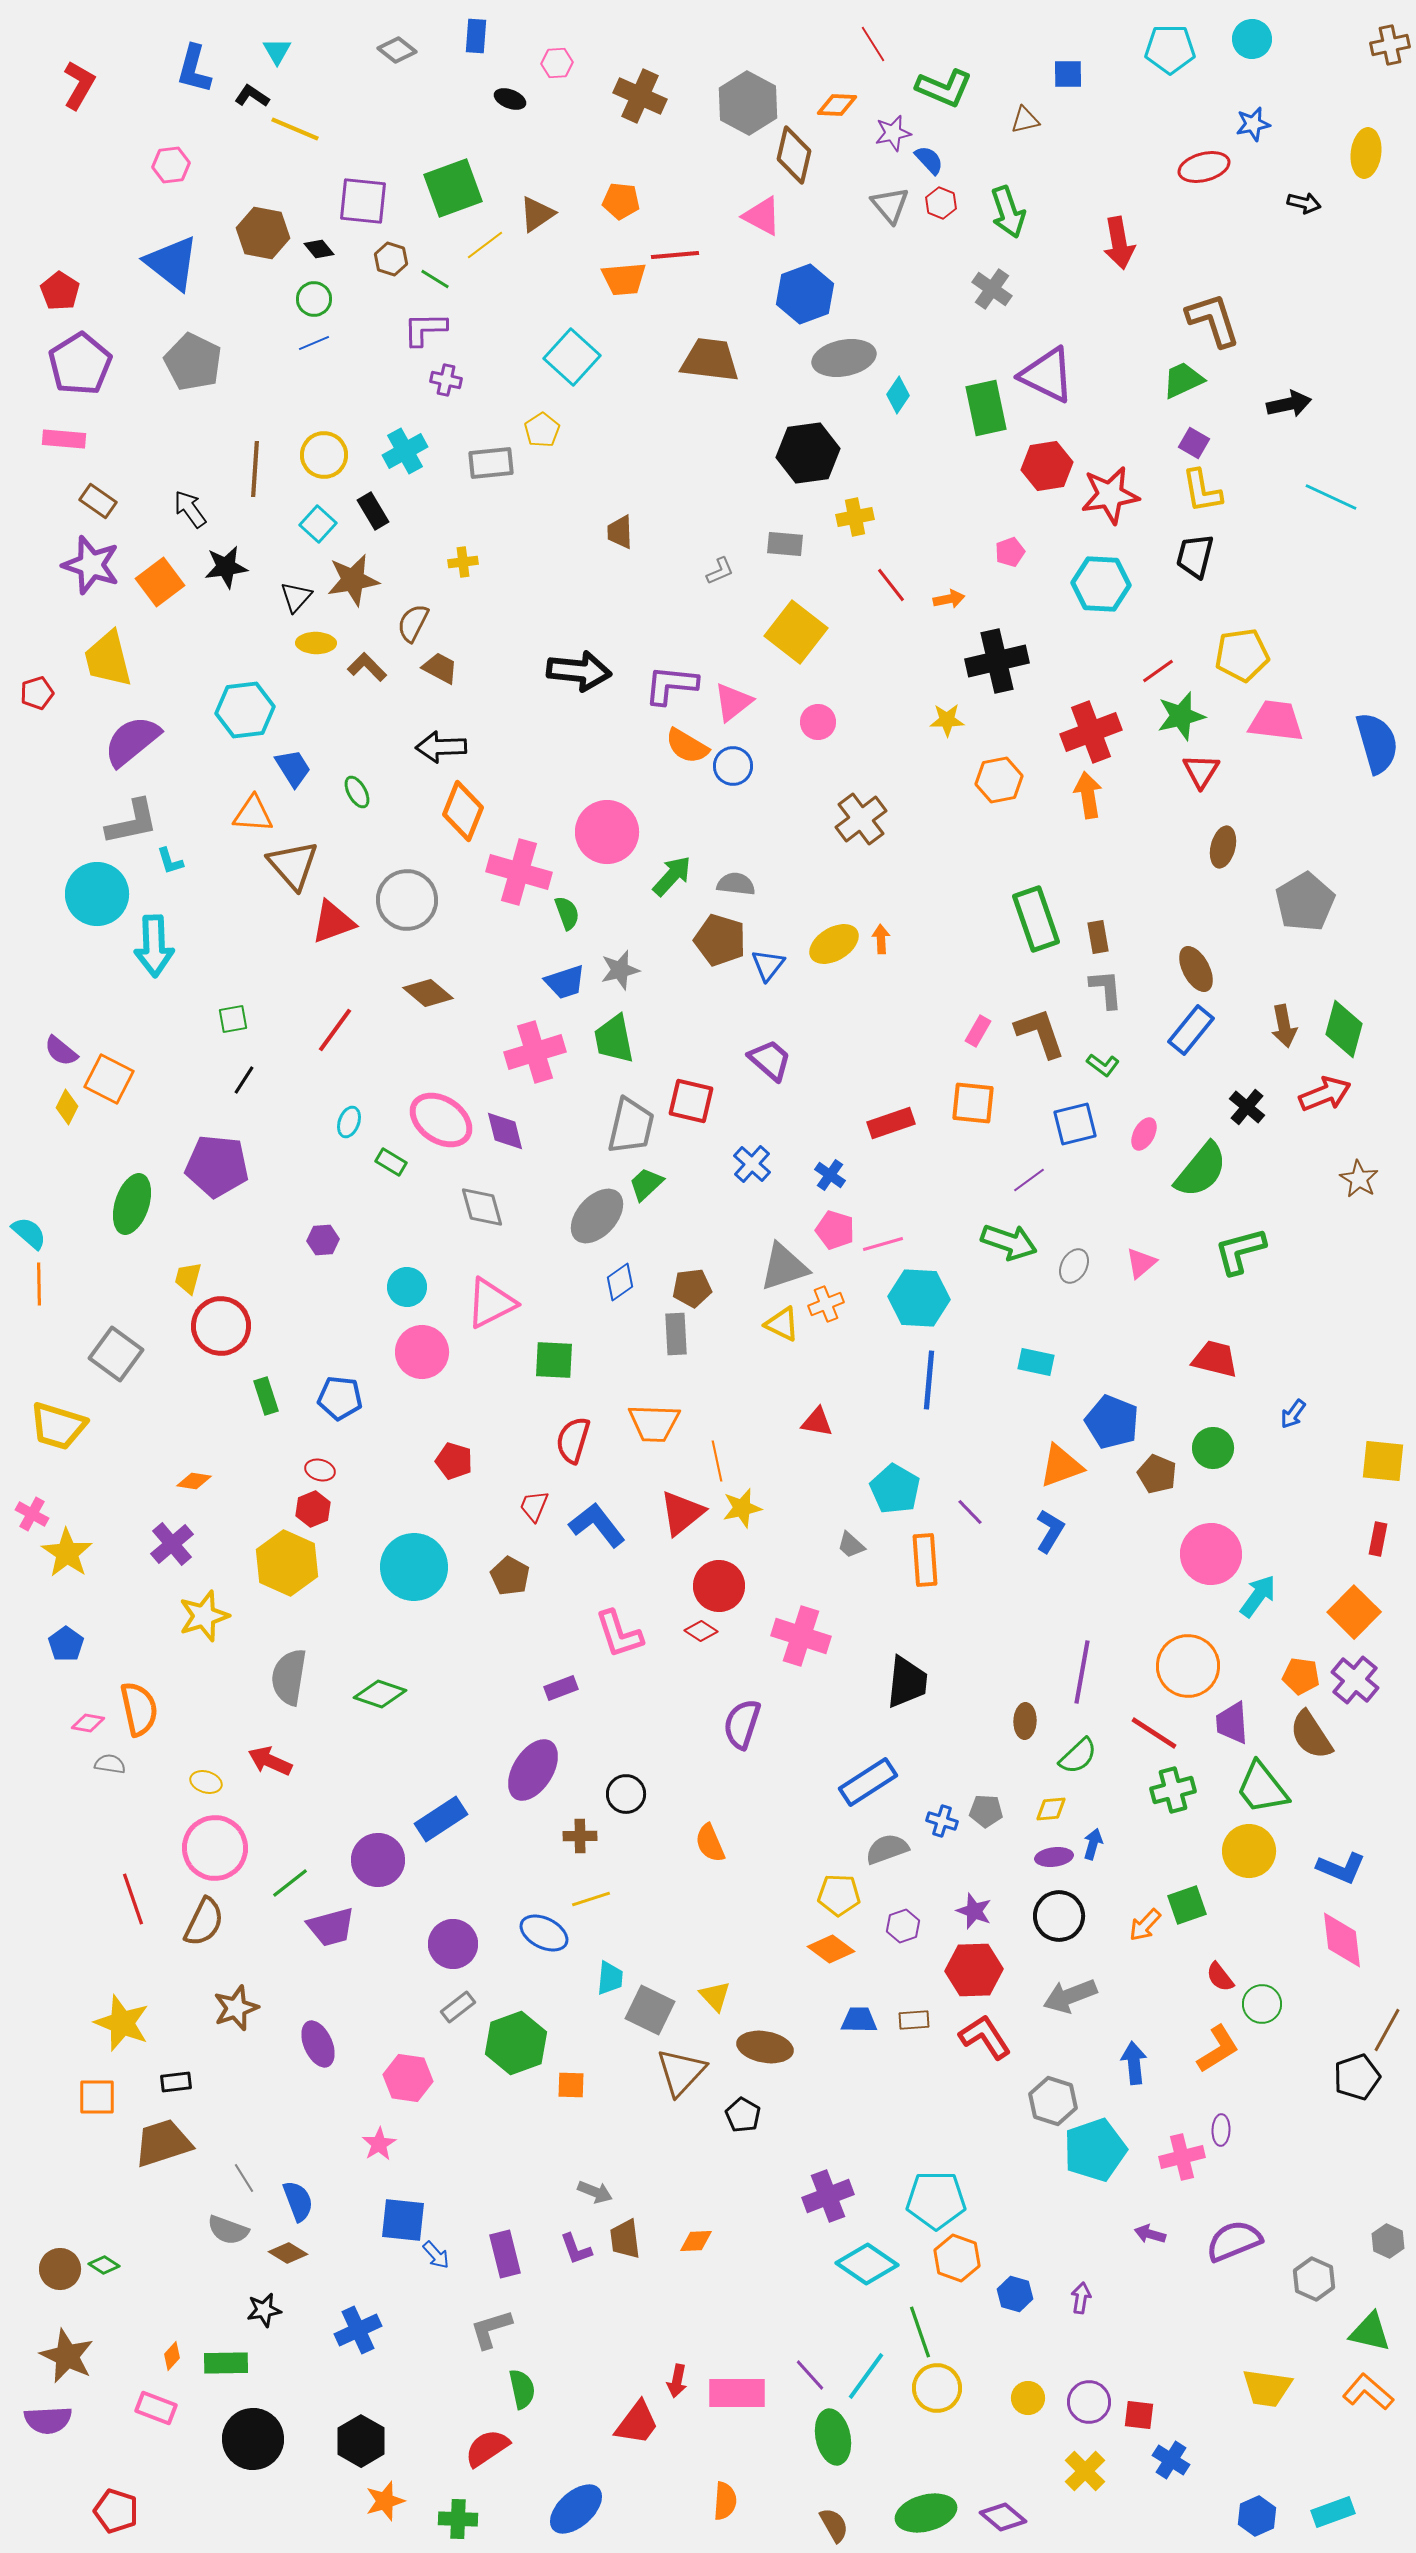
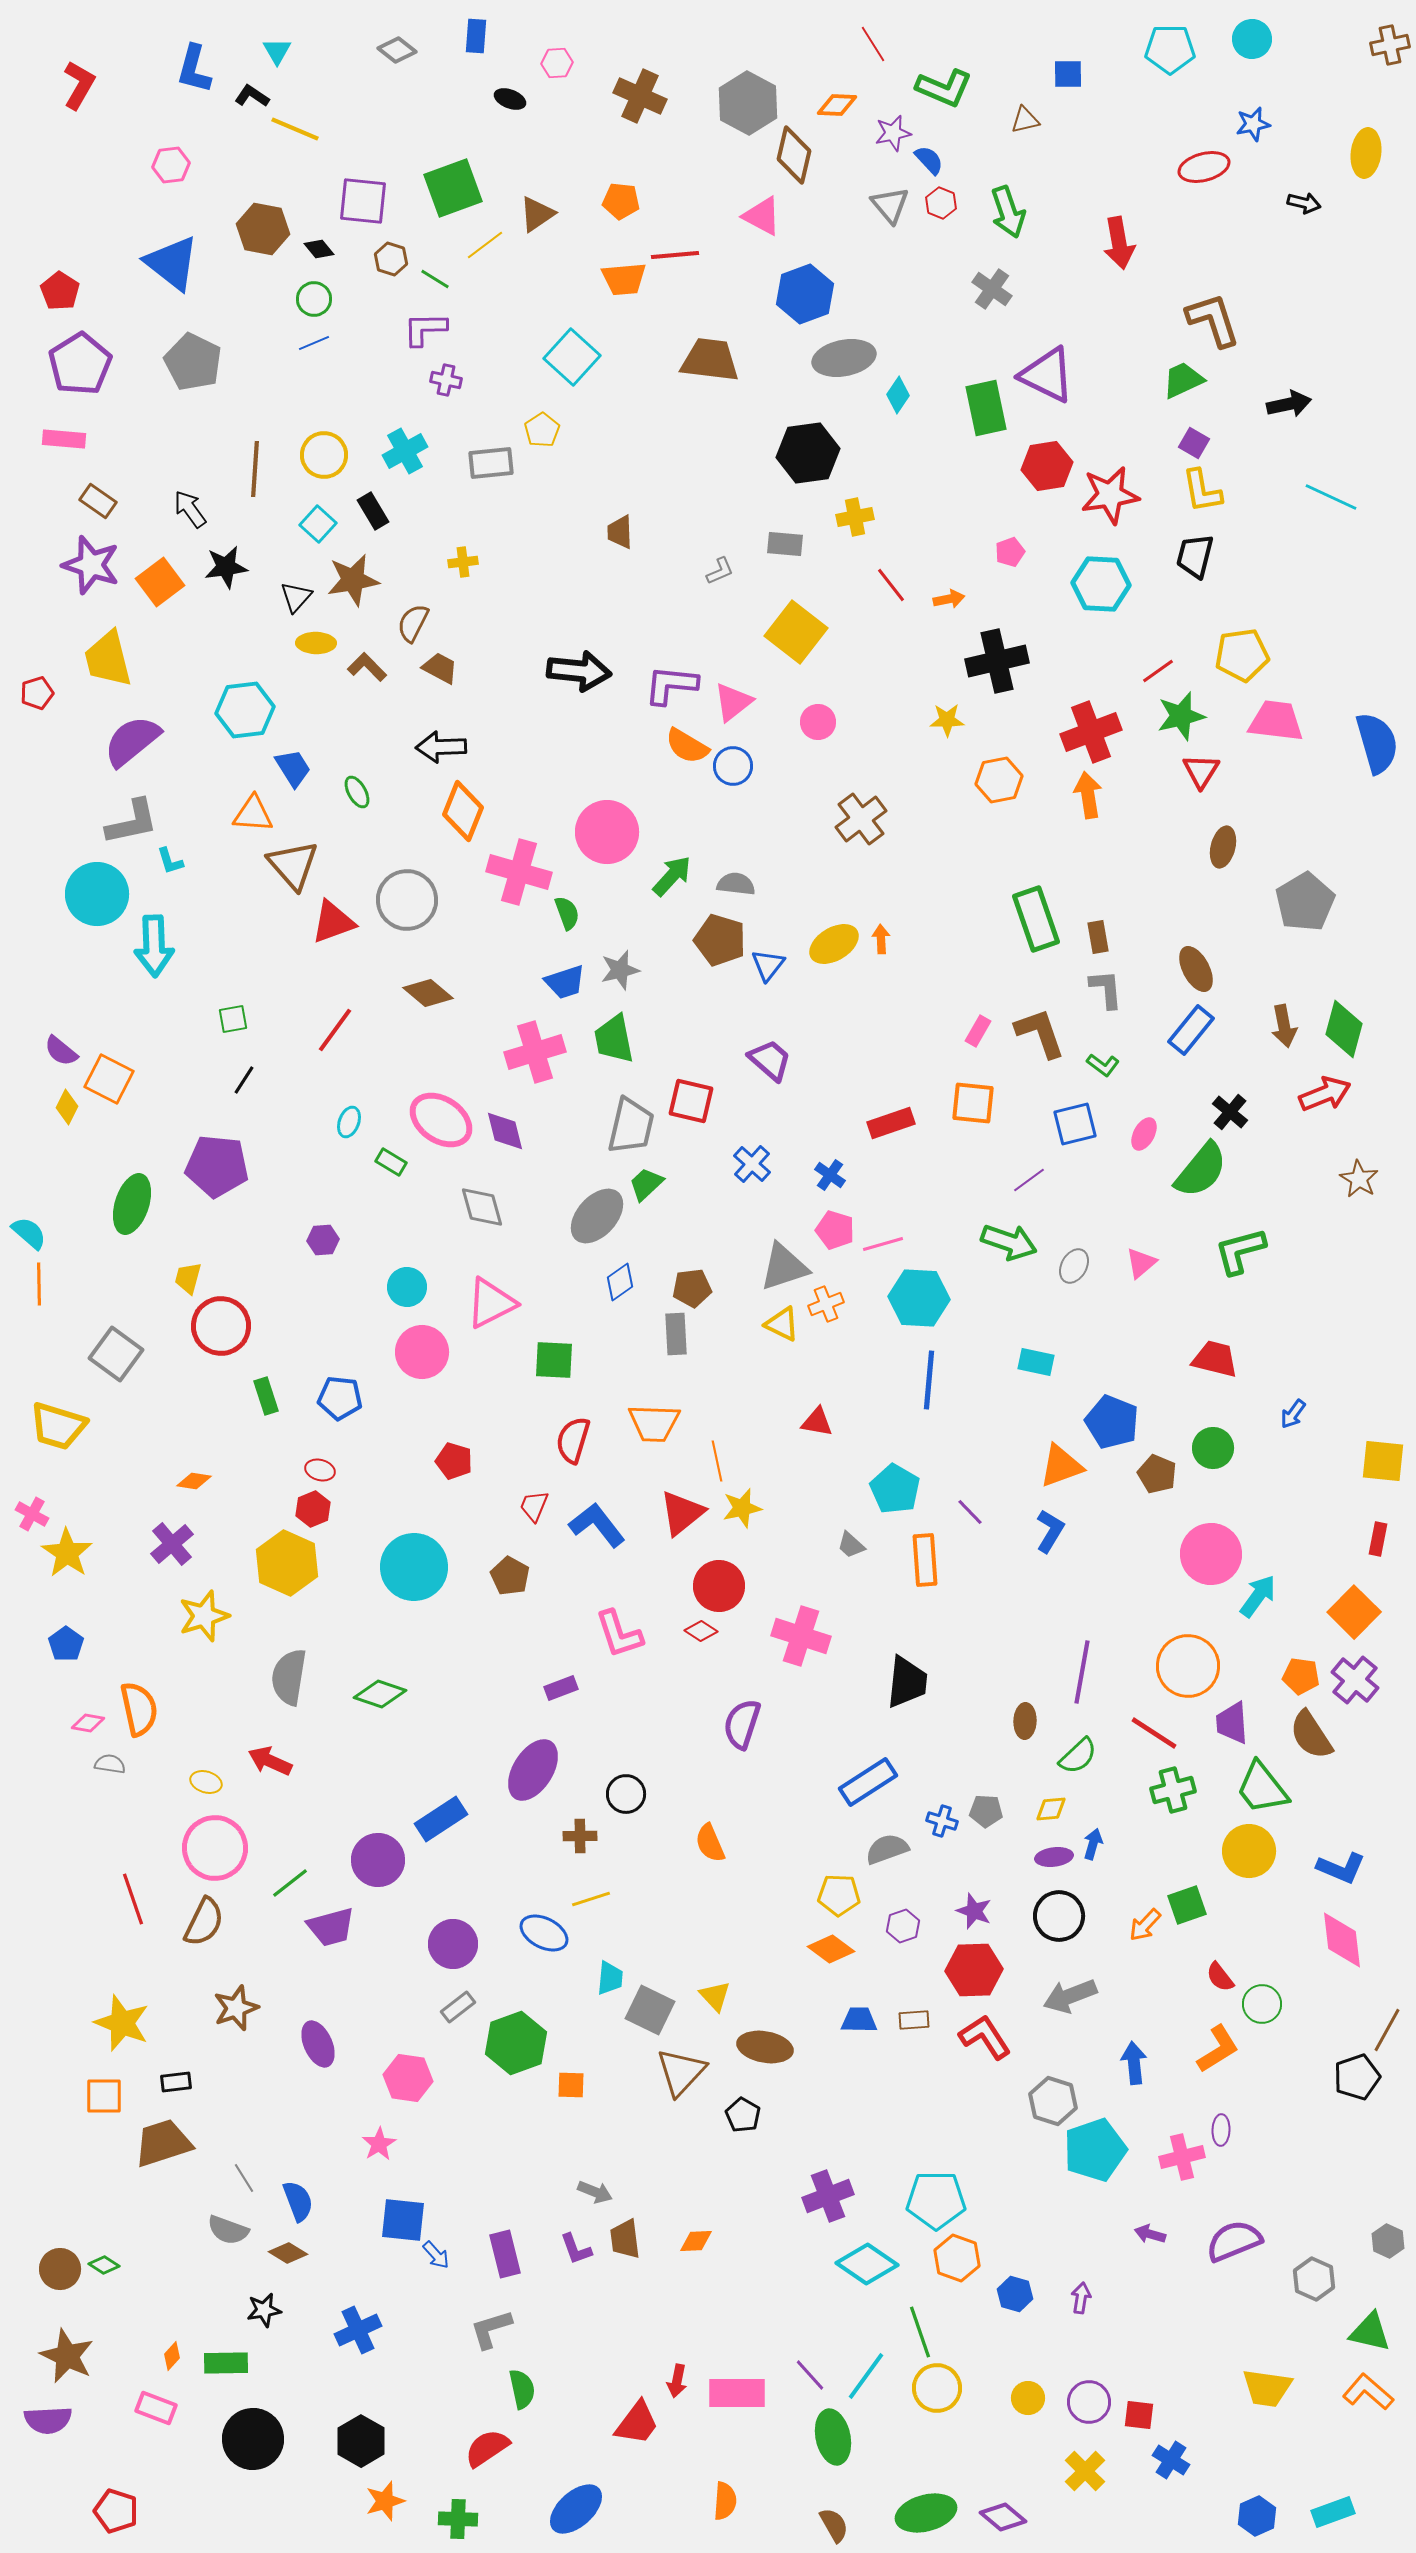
brown hexagon at (263, 233): moved 4 px up
black cross at (1247, 1107): moved 17 px left, 5 px down
orange square at (97, 2097): moved 7 px right, 1 px up
